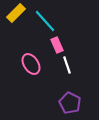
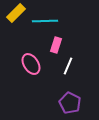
cyan line: rotated 50 degrees counterclockwise
pink rectangle: moved 1 px left; rotated 42 degrees clockwise
white line: moved 1 px right, 1 px down; rotated 42 degrees clockwise
